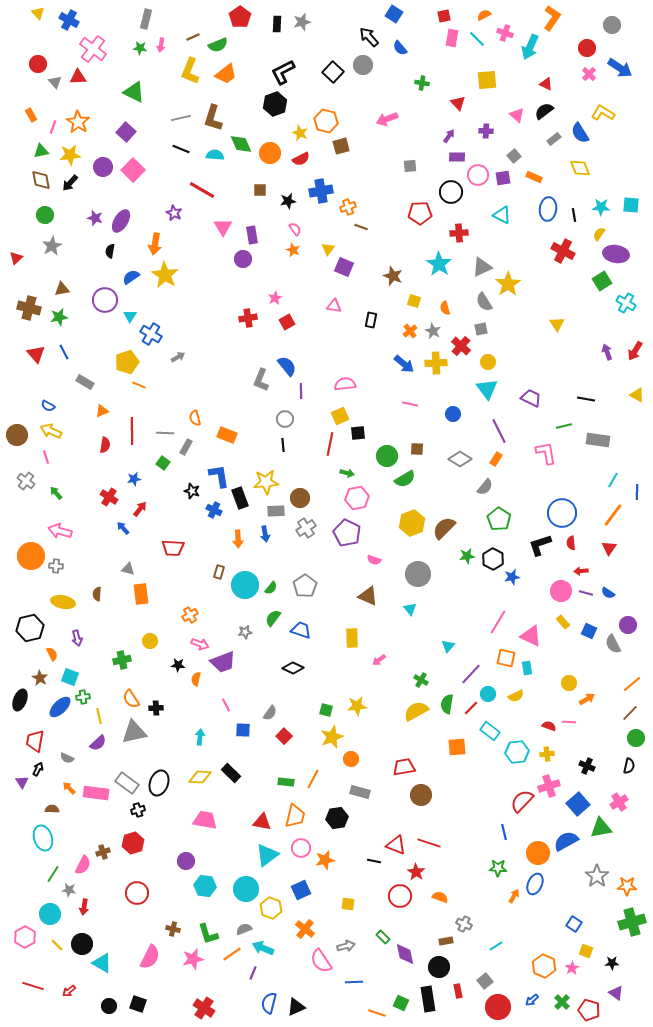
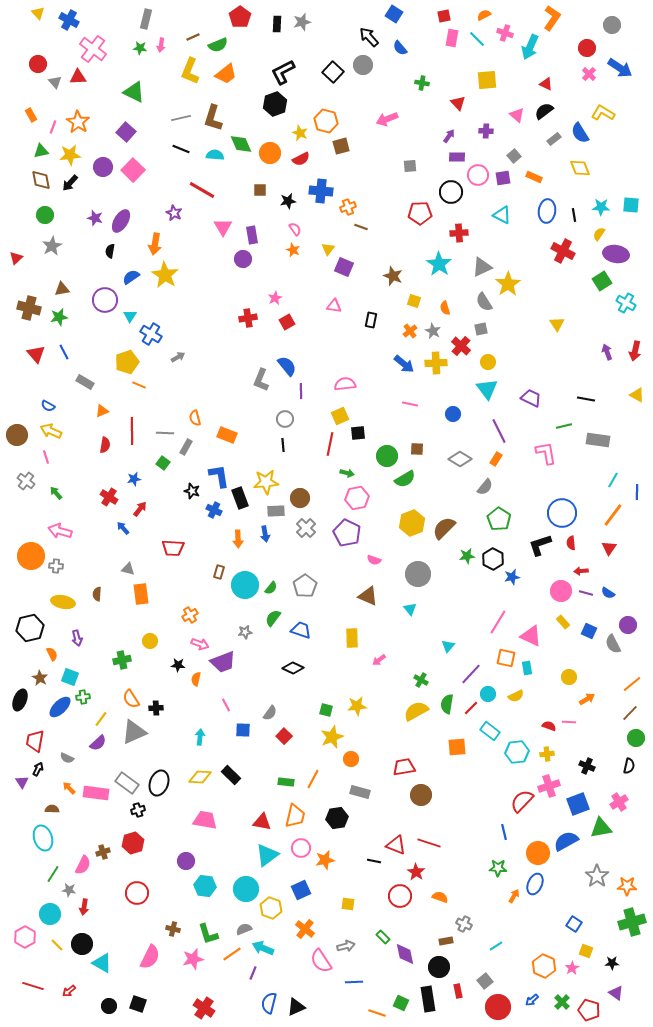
blue cross at (321, 191): rotated 15 degrees clockwise
blue ellipse at (548, 209): moved 1 px left, 2 px down
red arrow at (635, 351): rotated 18 degrees counterclockwise
gray cross at (306, 528): rotated 12 degrees counterclockwise
yellow circle at (569, 683): moved 6 px up
yellow line at (99, 716): moved 2 px right, 3 px down; rotated 49 degrees clockwise
gray triangle at (134, 732): rotated 12 degrees counterclockwise
black rectangle at (231, 773): moved 2 px down
blue square at (578, 804): rotated 20 degrees clockwise
